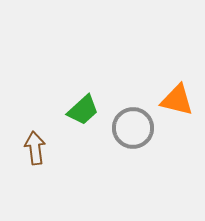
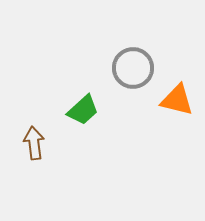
gray circle: moved 60 px up
brown arrow: moved 1 px left, 5 px up
